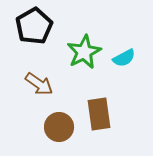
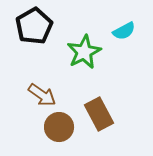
cyan semicircle: moved 27 px up
brown arrow: moved 3 px right, 11 px down
brown rectangle: rotated 20 degrees counterclockwise
